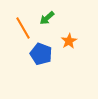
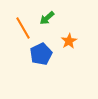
blue pentagon: rotated 25 degrees clockwise
